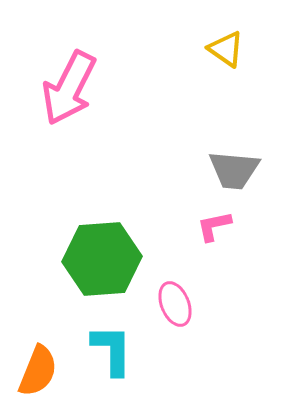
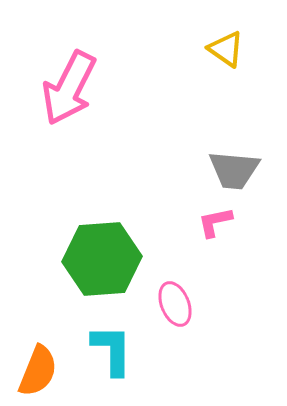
pink L-shape: moved 1 px right, 4 px up
